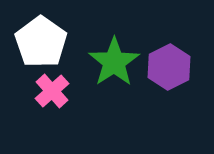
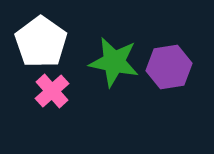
green star: rotated 27 degrees counterclockwise
purple hexagon: rotated 18 degrees clockwise
